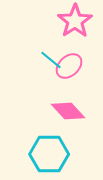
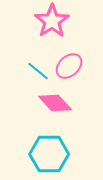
pink star: moved 23 px left
cyan line: moved 13 px left, 11 px down
pink diamond: moved 13 px left, 8 px up
